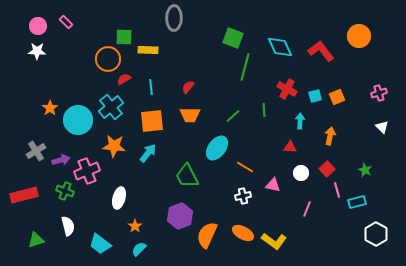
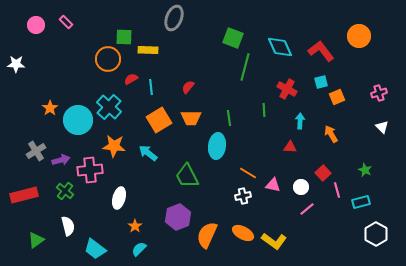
gray ellipse at (174, 18): rotated 20 degrees clockwise
pink circle at (38, 26): moved 2 px left, 1 px up
white star at (37, 51): moved 21 px left, 13 px down
red semicircle at (124, 79): moved 7 px right
cyan square at (315, 96): moved 6 px right, 14 px up
cyan cross at (111, 107): moved 2 px left; rotated 10 degrees counterclockwise
orange trapezoid at (190, 115): moved 1 px right, 3 px down
green line at (233, 116): moved 4 px left, 2 px down; rotated 56 degrees counterclockwise
orange square at (152, 121): moved 7 px right, 1 px up; rotated 25 degrees counterclockwise
orange arrow at (330, 136): moved 1 px right, 2 px up; rotated 42 degrees counterclockwise
cyan ellipse at (217, 148): moved 2 px up; rotated 30 degrees counterclockwise
cyan arrow at (148, 153): rotated 90 degrees counterclockwise
orange line at (245, 167): moved 3 px right, 6 px down
red square at (327, 169): moved 4 px left, 4 px down
pink cross at (87, 171): moved 3 px right, 1 px up; rotated 15 degrees clockwise
white circle at (301, 173): moved 14 px down
green cross at (65, 191): rotated 18 degrees clockwise
cyan rectangle at (357, 202): moved 4 px right
pink line at (307, 209): rotated 28 degrees clockwise
purple hexagon at (180, 216): moved 2 px left, 1 px down
green triangle at (36, 240): rotated 18 degrees counterclockwise
cyan trapezoid at (100, 244): moved 5 px left, 5 px down
